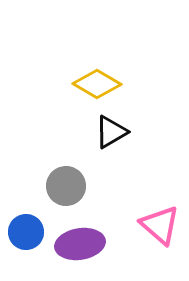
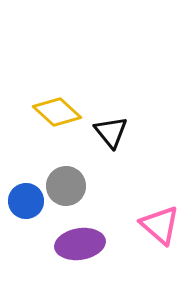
yellow diamond: moved 40 px left, 28 px down; rotated 12 degrees clockwise
black triangle: rotated 39 degrees counterclockwise
blue circle: moved 31 px up
